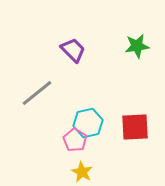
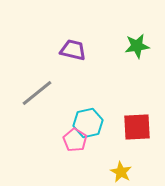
purple trapezoid: rotated 32 degrees counterclockwise
red square: moved 2 px right
yellow star: moved 39 px right
